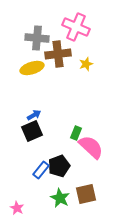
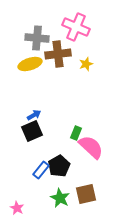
yellow ellipse: moved 2 px left, 4 px up
black pentagon: rotated 10 degrees counterclockwise
